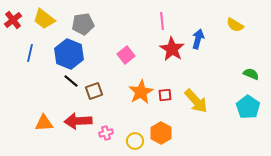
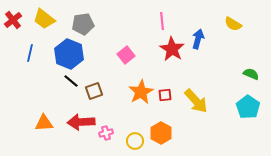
yellow semicircle: moved 2 px left, 1 px up
red arrow: moved 3 px right, 1 px down
